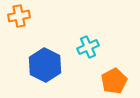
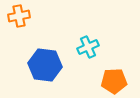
blue hexagon: rotated 20 degrees counterclockwise
orange pentagon: rotated 25 degrees clockwise
